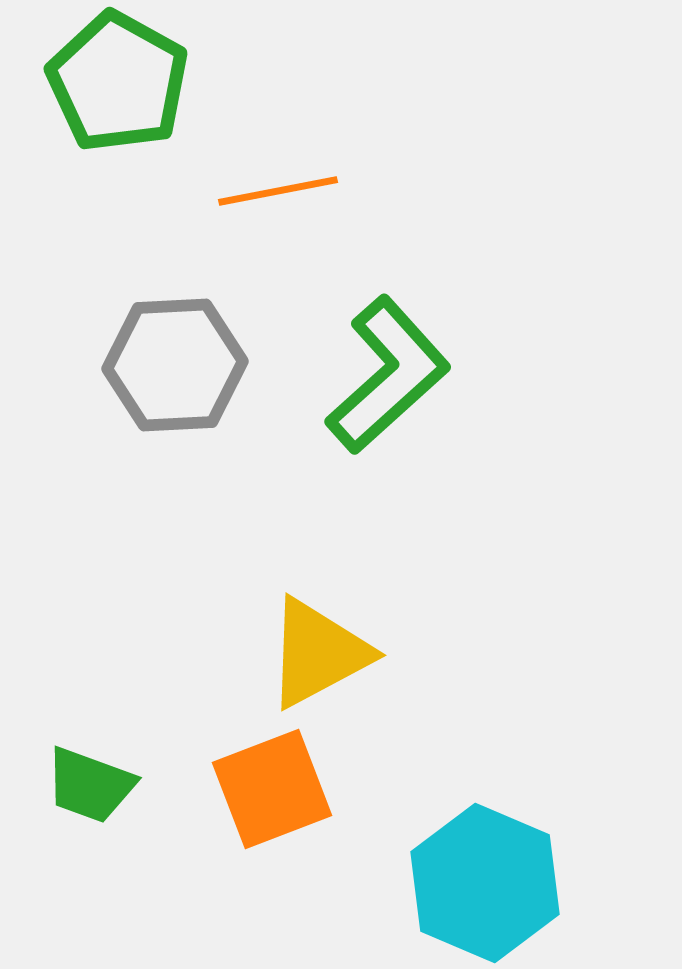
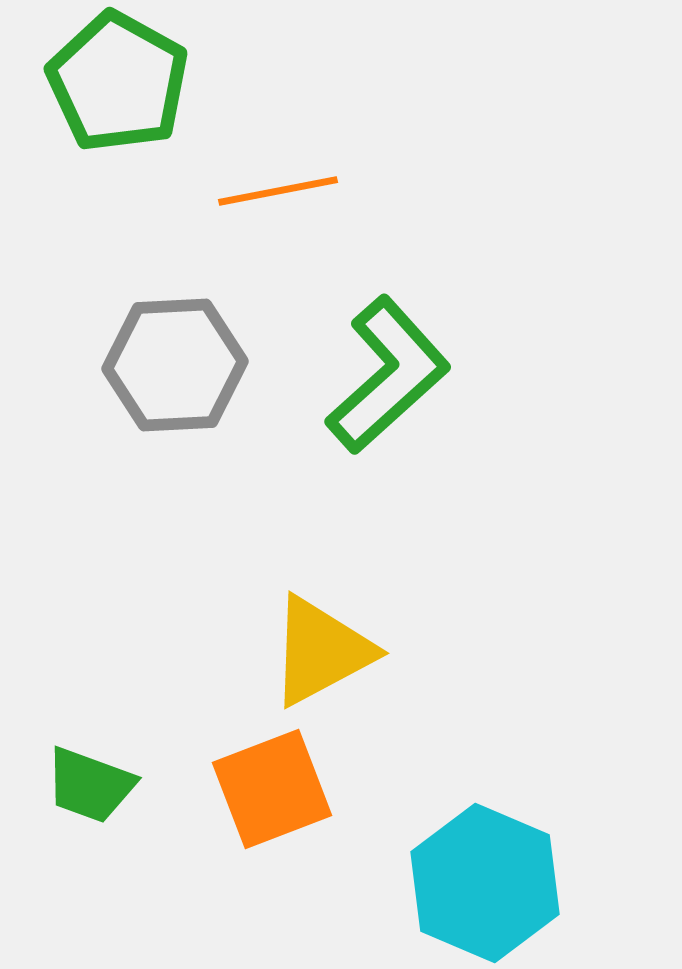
yellow triangle: moved 3 px right, 2 px up
